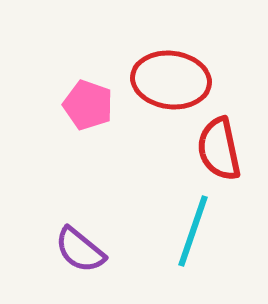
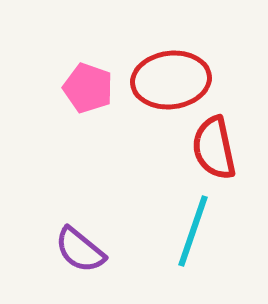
red ellipse: rotated 14 degrees counterclockwise
pink pentagon: moved 17 px up
red semicircle: moved 5 px left, 1 px up
